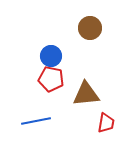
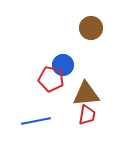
brown circle: moved 1 px right
blue circle: moved 12 px right, 9 px down
red trapezoid: moved 19 px left, 8 px up
